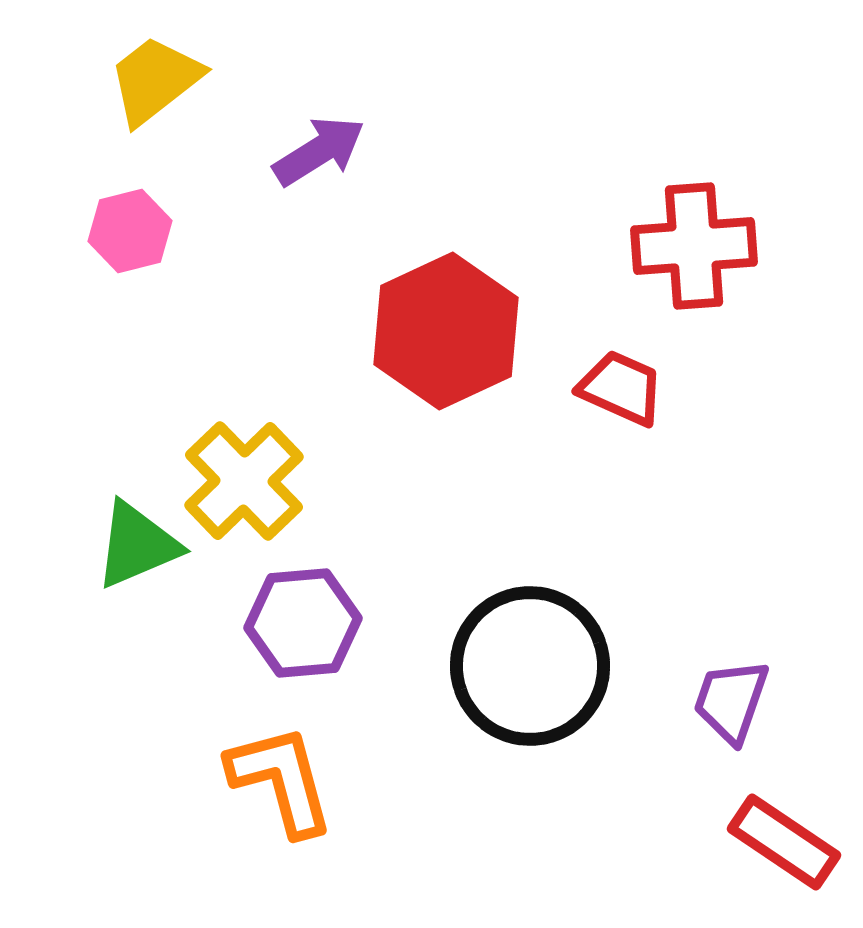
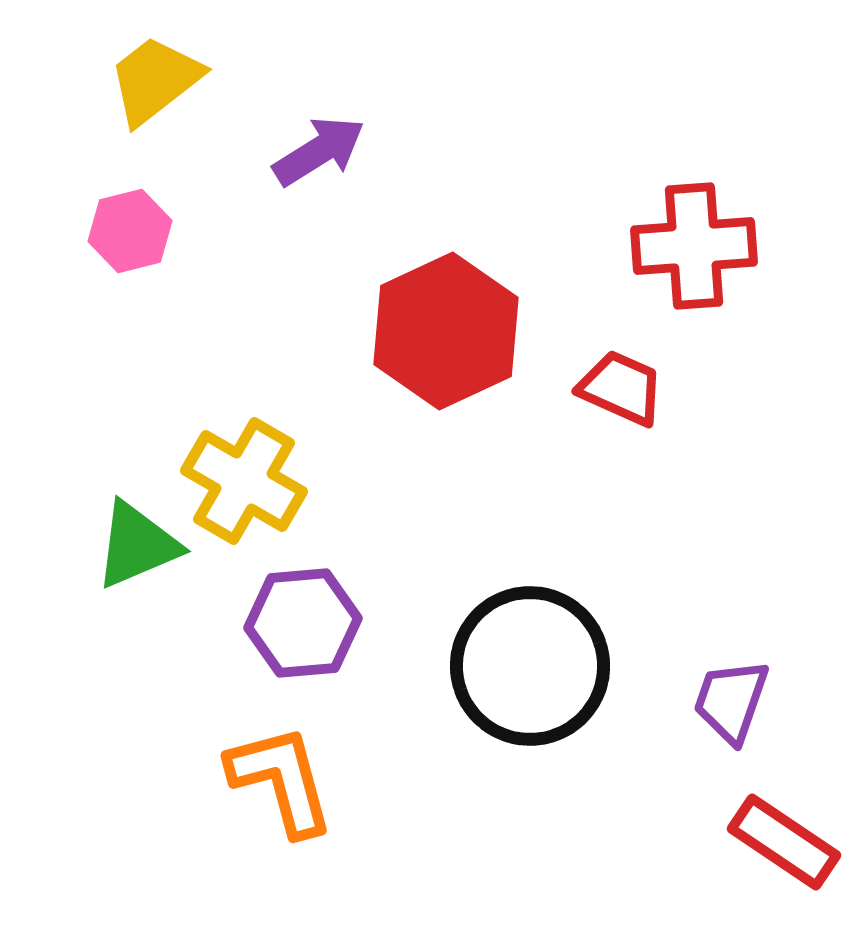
yellow cross: rotated 16 degrees counterclockwise
